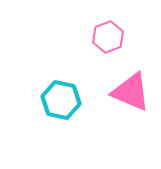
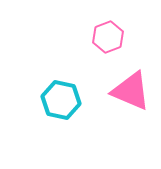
pink triangle: moved 1 px up
